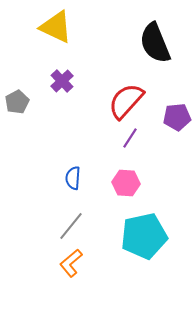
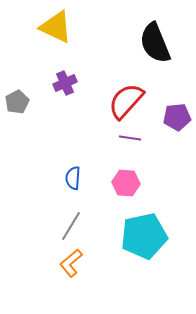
purple cross: moved 3 px right, 2 px down; rotated 20 degrees clockwise
purple line: rotated 65 degrees clockwise
gray line: rotated 8 degrees counterclockwise
